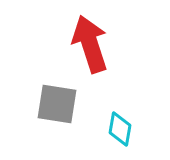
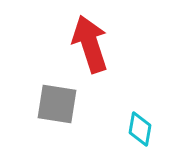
cyan diamond: moved 20 px right
